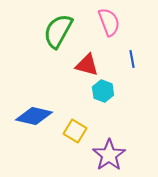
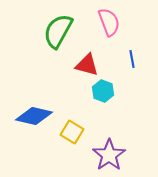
yellow square: moved 3 px left, 1 px down
